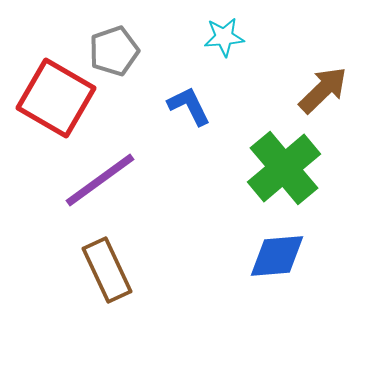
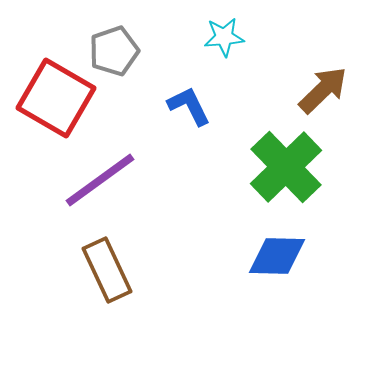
green cross: moved 2 px right, 1 px up; rotated 4 degrees counterclockwise
blue diamond: rotated 6 degrees clockwise
